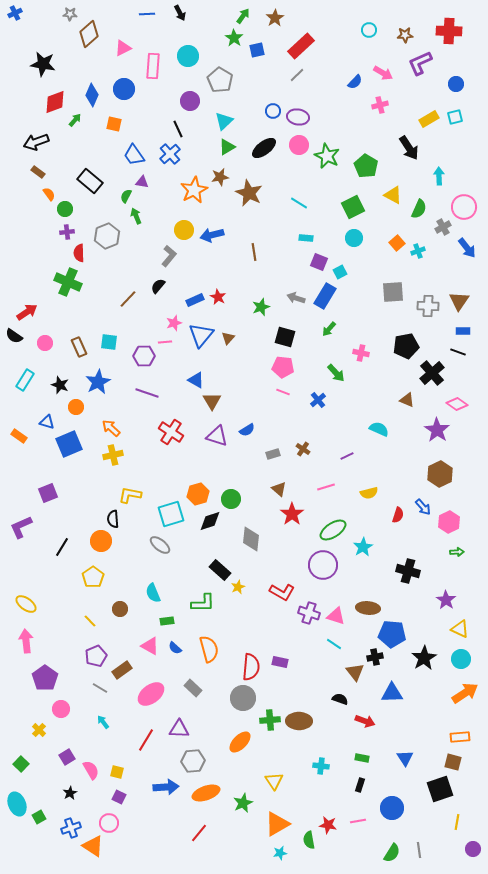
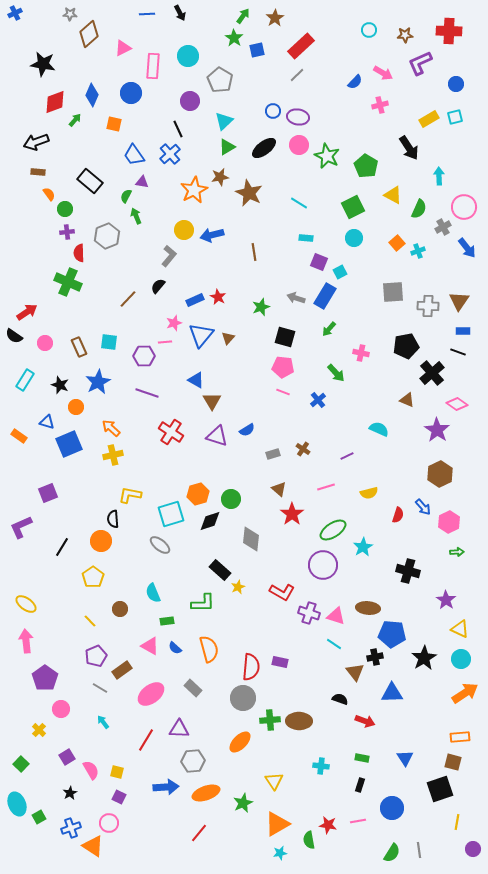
blue circle at (124, 89): moved 7 px right, 4 px down
brown rectangle at (38, 172): rotated 32 degrees counterclockwise
